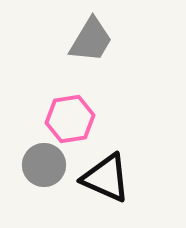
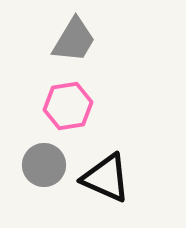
gray trapezoid: moved 17 px left
pink hexagon: moved 2 px left, 13 px up
